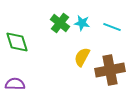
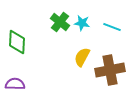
green cross: moved 1 px up
green diamond: rotated 20 degrees clockwise
